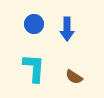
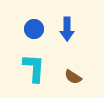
blue circle: moved 5 px down
brown semicircle: moved 1 px left
